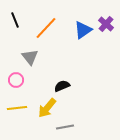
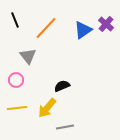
gray triangle: moved 2 px left, 1 px up
